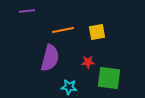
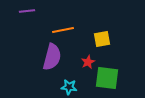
yellow square: moved 5 px right, 7 px down
purple semicircle: moved 2 px right, 1 px up
red star: rotated 24 degrees counterclockwise
green square: moved 2 px left
